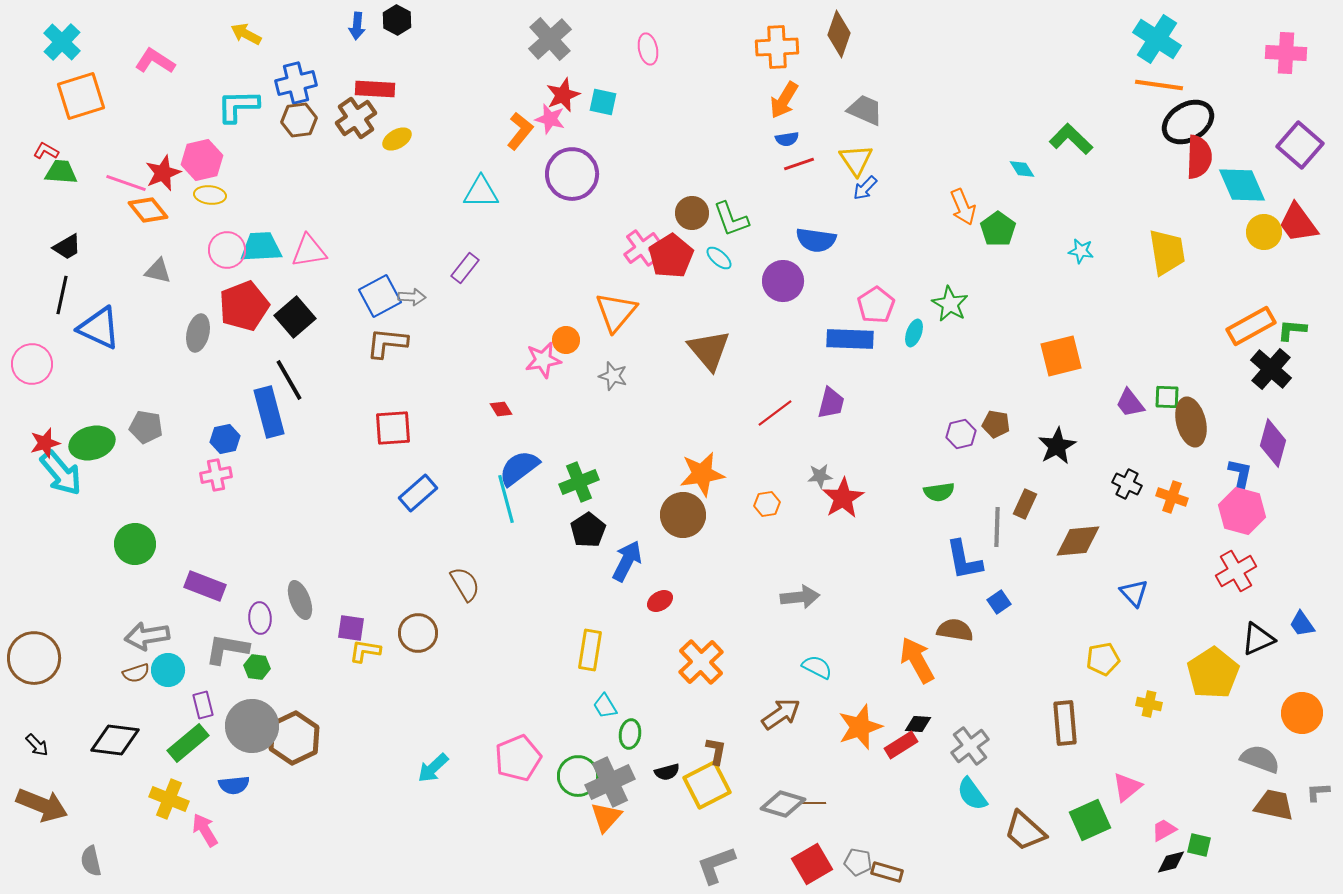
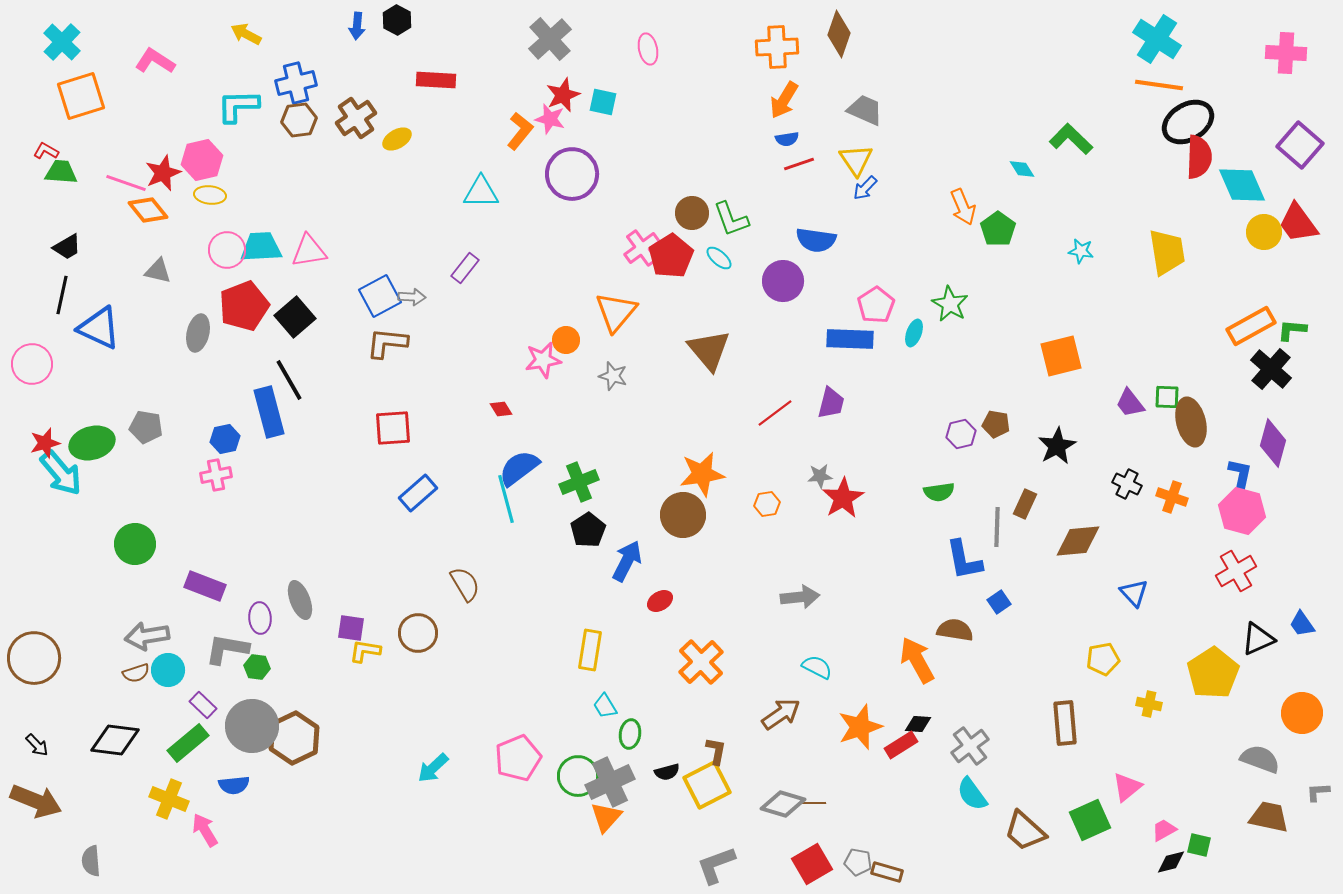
red rectangle at (375, 89): moved 61 px right, 9 px up
purple rectangle at (203, 705): rotated 32 degrees counterclockwise
brown arrow at (42, 805): moved 6 px left, 4 px up
brown trapezoid at (1274, 805): moved 5 px left, 12 px down
gray semicircle at (91, 861): rotated 8 degrees clockwise
